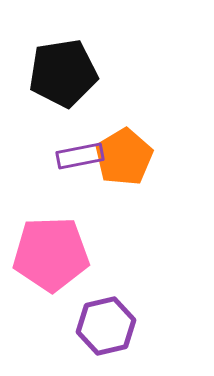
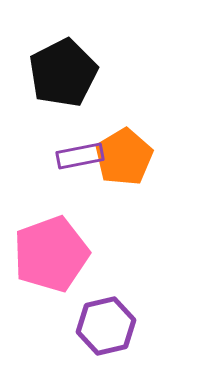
black pentagon: rotated 18 degrees counterclockwise
pink pentagon: rotated 18 degrees counterclockwise
